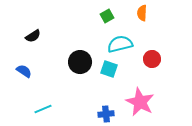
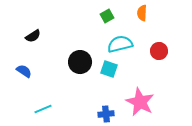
red circle: moved 7 px right, 8 px up
